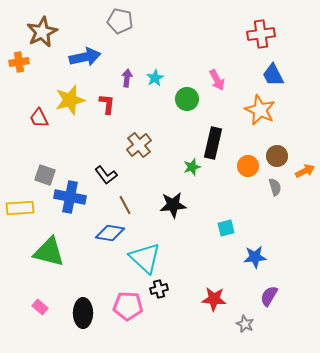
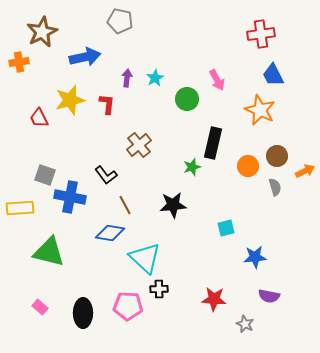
black cross: rotated 12 degrees clockwise
purple semicircle: rotated 110 degrees counterclockwise
